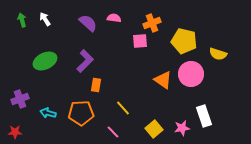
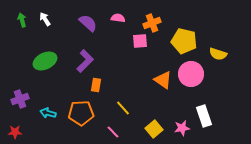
pink semicircle: moved 4 px right
